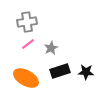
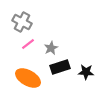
gray cross: moved 5 px left; rotated 36 degrees clockwise
black rectangle: moved 4 px up
orange ellipse: moved 2 px right
